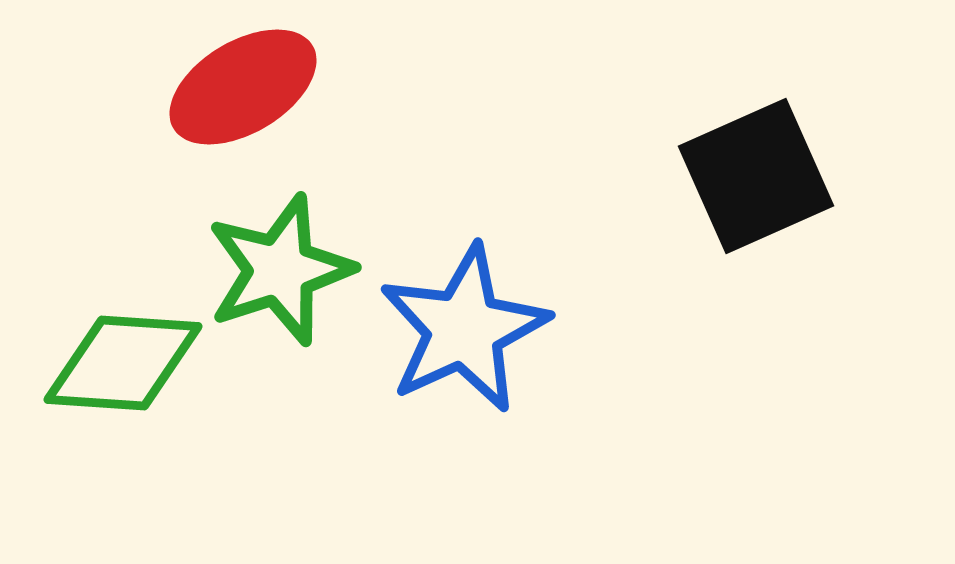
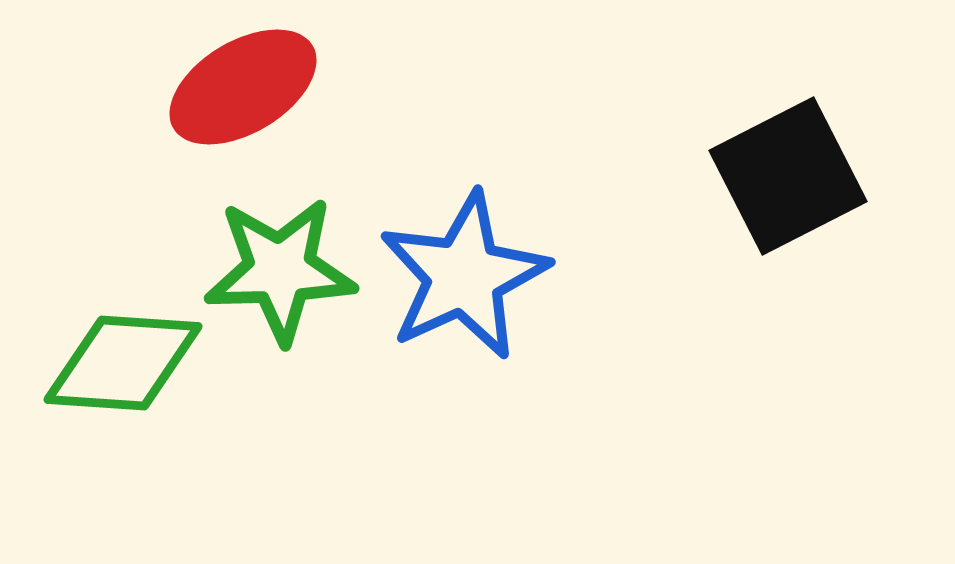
black square: moved 32 px right; rotated 3 degrees counterclockwise
green star: rotated 16 degrees clockwise
blue star: moved 53 px up
